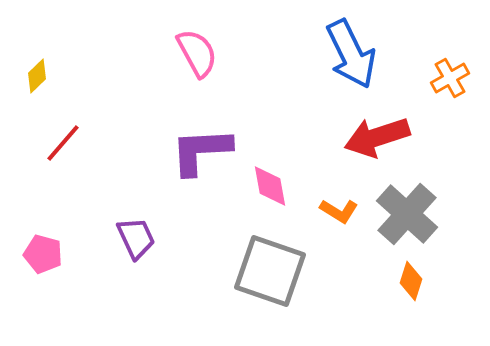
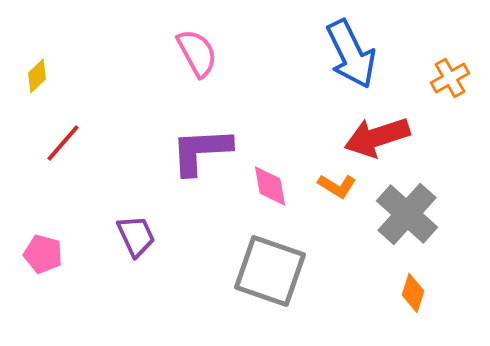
orange L-shape: moved 2 px left, 25 px up
purple trapezoid: moved 2 px up
orange diamond: moved 2 px right, 12 px down
